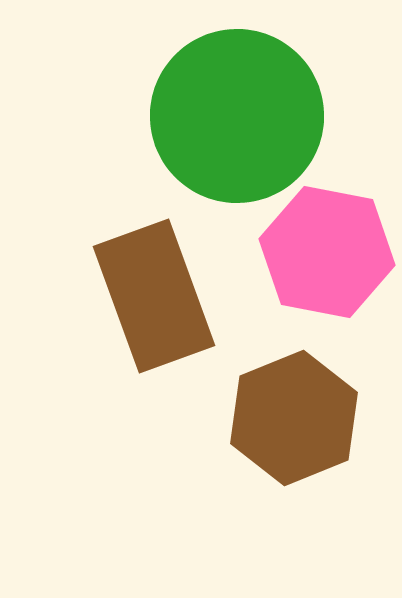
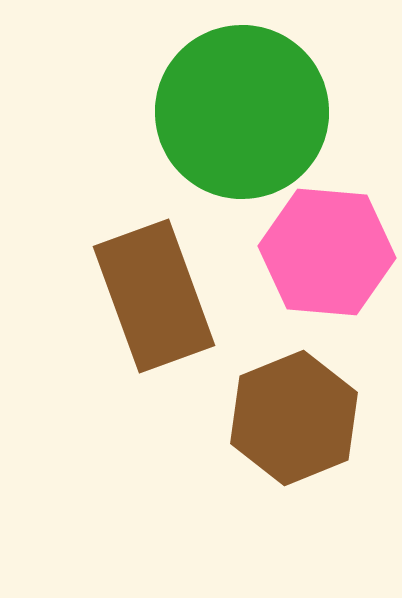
green circle: moved 5 px right, 4 px up
pink hexagon: rotated 6 degrees counterclockwise
